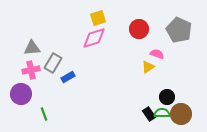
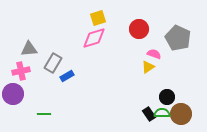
gray pentagon: moved 1 px left, 8 px down
gray triangle: moved 3 px left, 1 px down
pink semicircle: moved 3 px left
pink cross: moved 10 px left, 1 px down
blue rectangle: moved 1 px left, 1 px up
purple circle: moved 8 px left
green line: rotated 72 degrees counterclockwise
